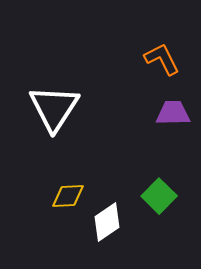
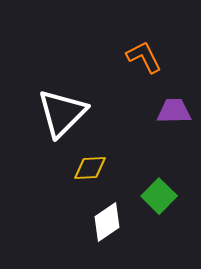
orange L-shape: moved 18 px left, 2 px up
white triangle: moved 8 px right, 5 px down; rotated 12 degrees clockwise
purple trapezoid: moved 1 px right, 2 px up
yellow diamond: moved 22 px right, 28 px up
